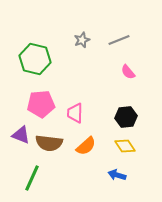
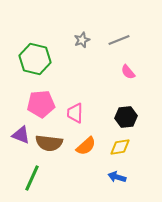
yellow diamond: moved 5 px left, 1 px down; rotated 65 degrees counterclockwise
blue arrow: moved 2 px down
